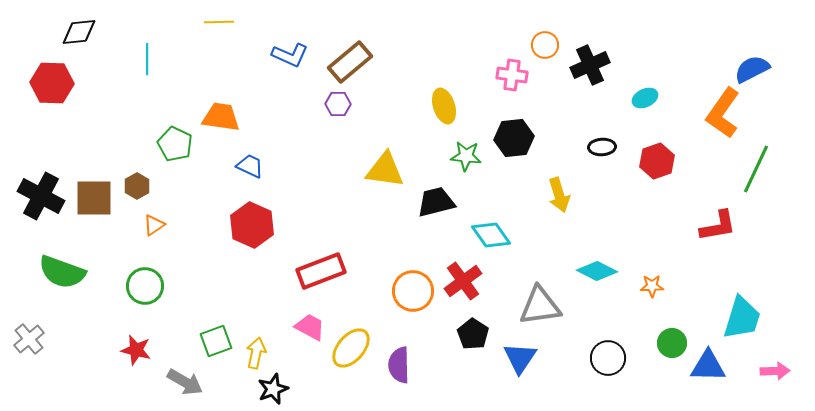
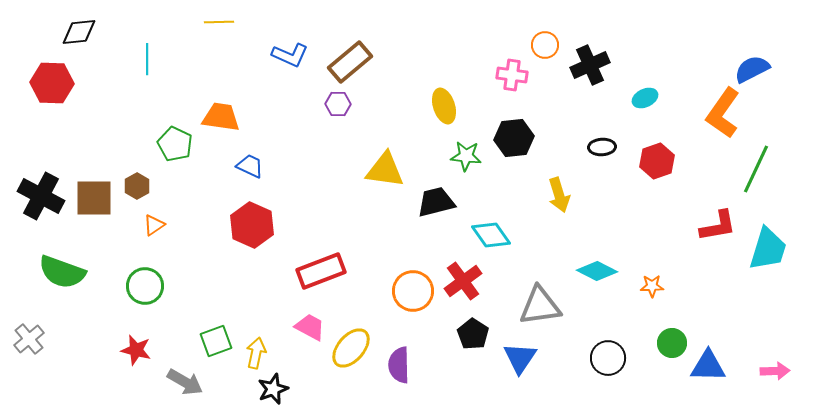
cyan trapezoid at (742, 318): moved 26 px right, 69 px up
